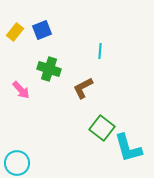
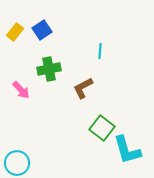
blue square: rotated 12 degrees counterclockwise
green cross: rotated 30 degrees counterclockwise
cyan L-shape: moved 1 px left, 2 px down
